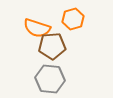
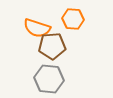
orange hexagon: rotated 20 degrees clockwise
gray hexagon: moved 1 px left
